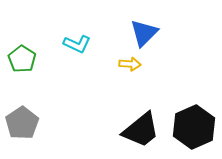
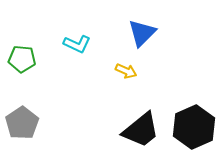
blue triangle: moved 2 px left
green pentagon: rotated 28 degrees counterclockwise
yellow arrow: moved 4 px left, 7 px down; rotated 20 degrees clockwise
